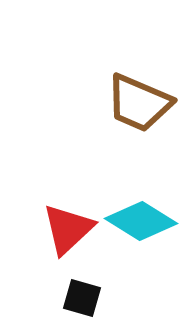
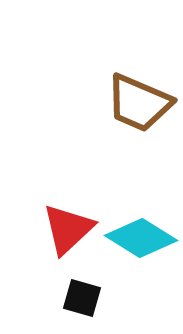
cyan diamond: moved 17 px down
